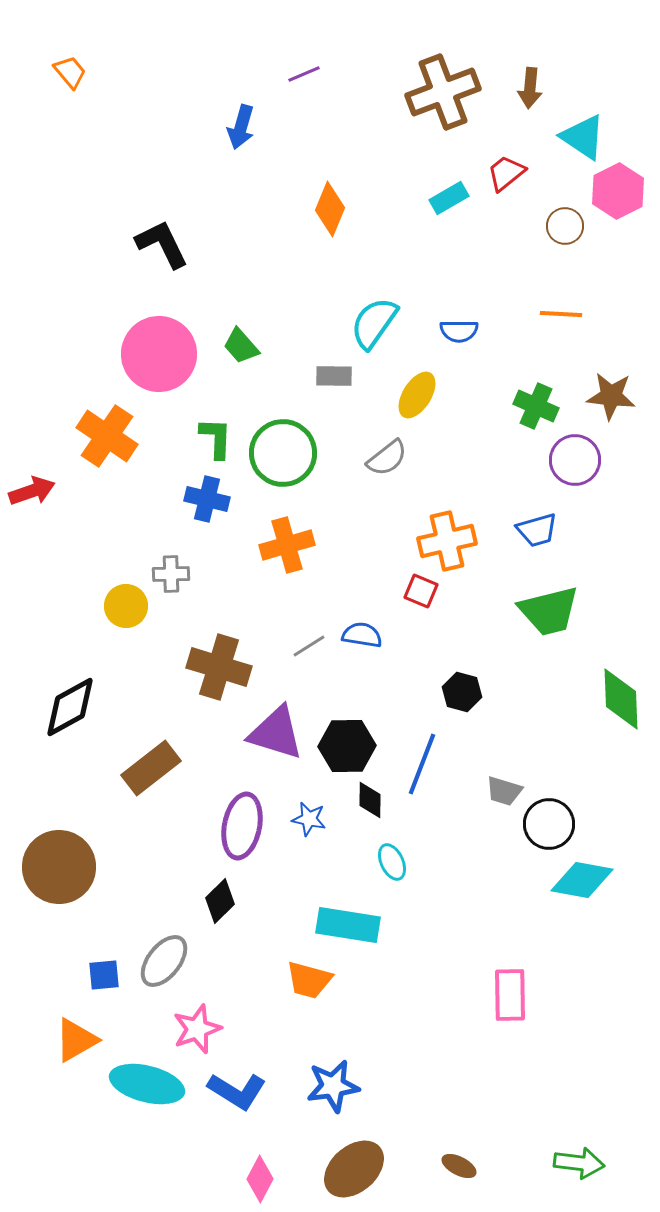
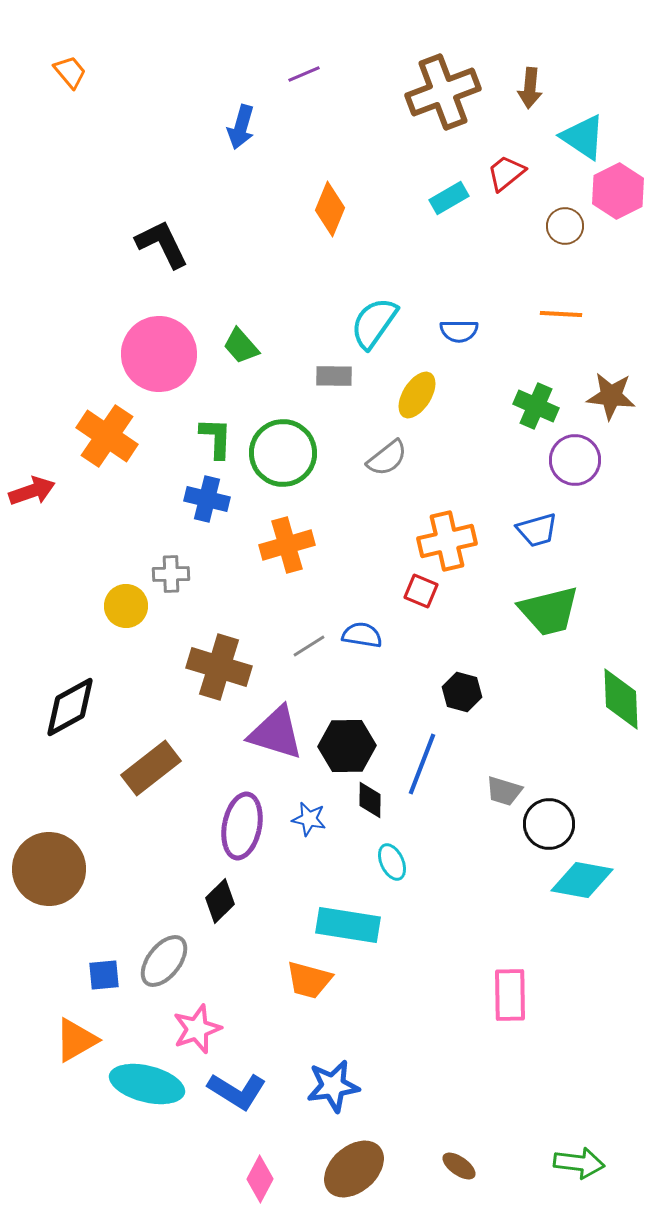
brown circle at (59, 867): moved 10 px left, 2 px down
brown ellipse at (459, 1166): rotated 8 degrees clockwise
